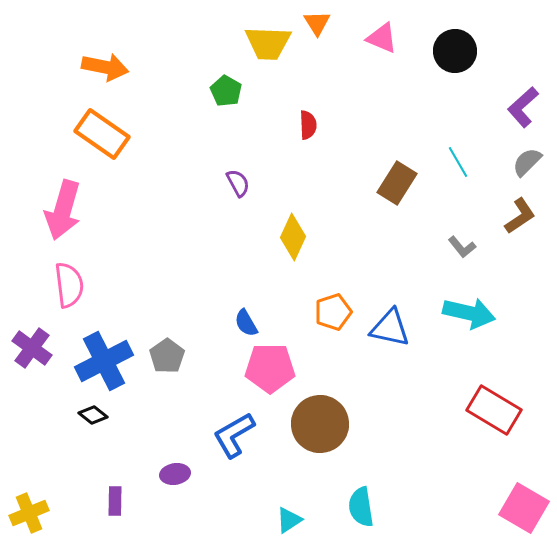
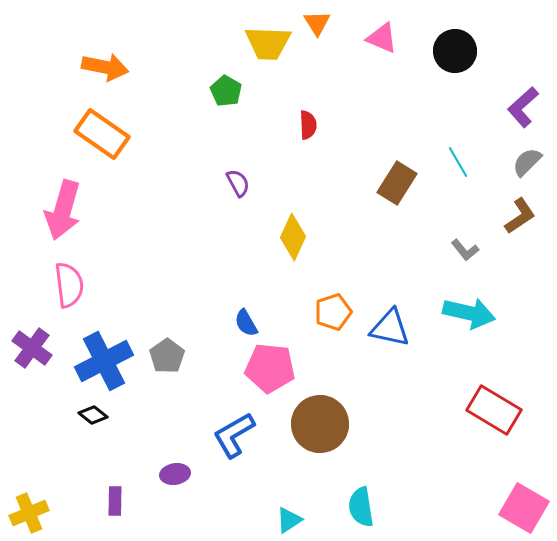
gray L-shape: moved 3 px right, 3 px down
pink pentagon: rotated 6 degrees clockwise
